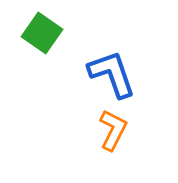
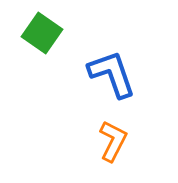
orange L-shape: moved 11 px down
